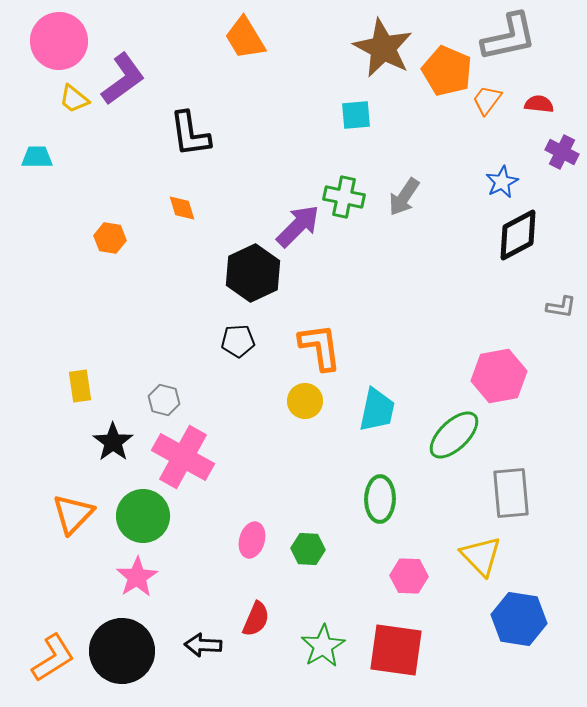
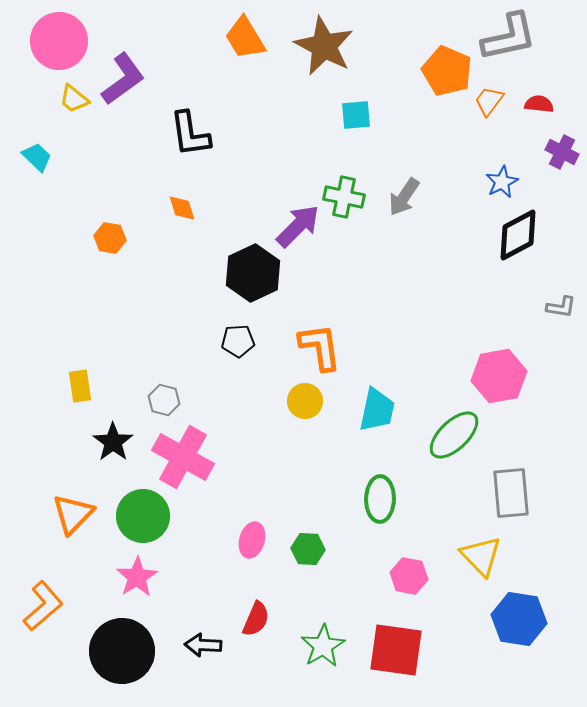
brown star at (383, 48): moved 59 px left, 2 px up
orange trapezoid at (487, 100): moved 2 px right, 1 px down
cyan trapezoid at (37, 157): rotated 44 degrees clockwise
pink hexagon at (409, 576): rotated 9 degrees clockwise
orange L-shape at (53, 658): moved 10 px left, 52 px up; rotated 9 degrees counterclockwise
